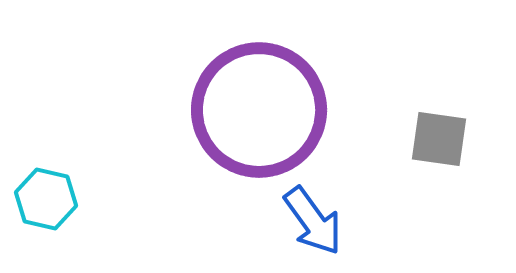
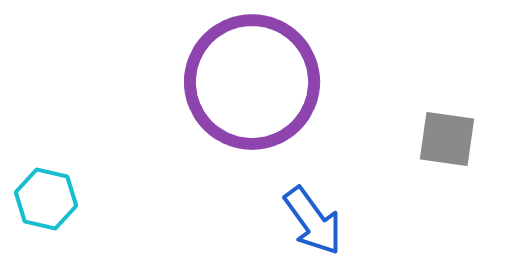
purple circle: moved 7 px left, 28 px up
gray square: moved 8 px right
